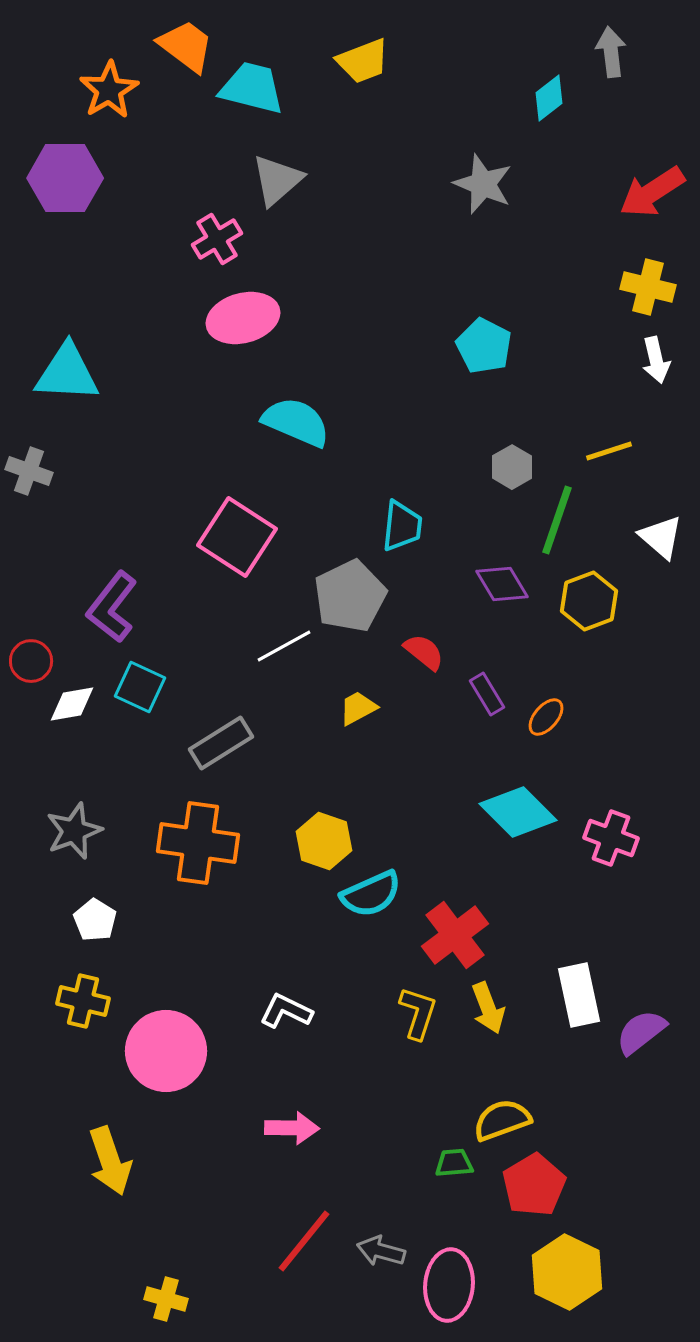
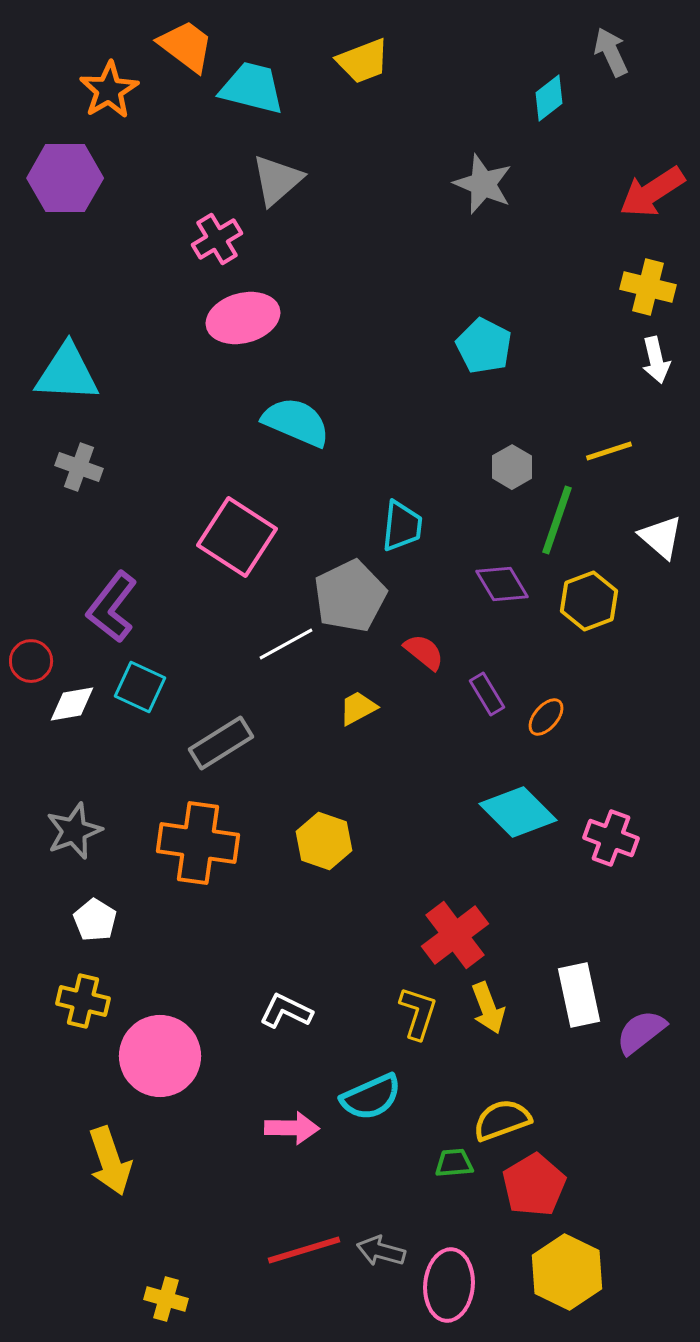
gray arrow at (611, 52): rotated 18 degrees counterclockwise
gray cross at (29, 471): moved 50 px right, 4 px up
white line at (284, 646): moved 2 px right, 2 px up
cyan semicircle at (371, 894): moved 203 px down
pink circle at (166, 1051): moved 6 px left, 5 px down
red line at (304, 1241): moved 9 px down; rotated 34 degrees clockwise
